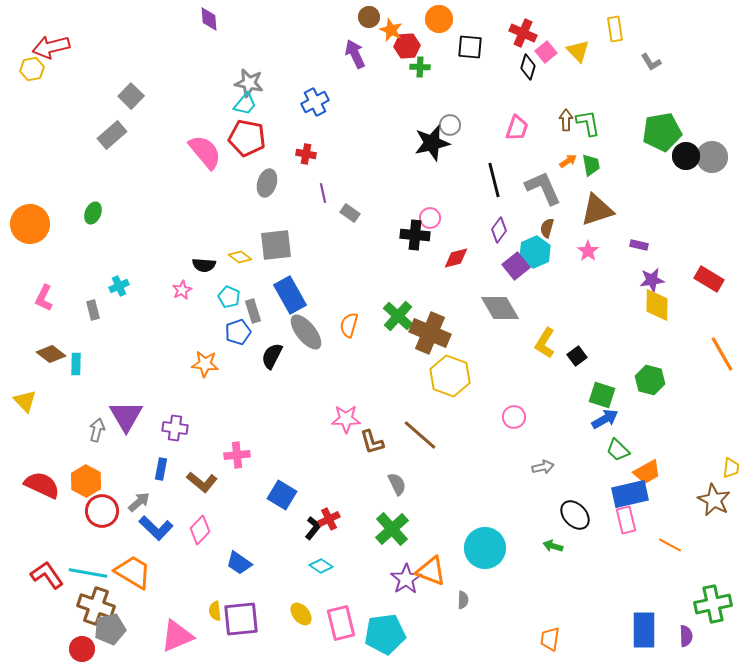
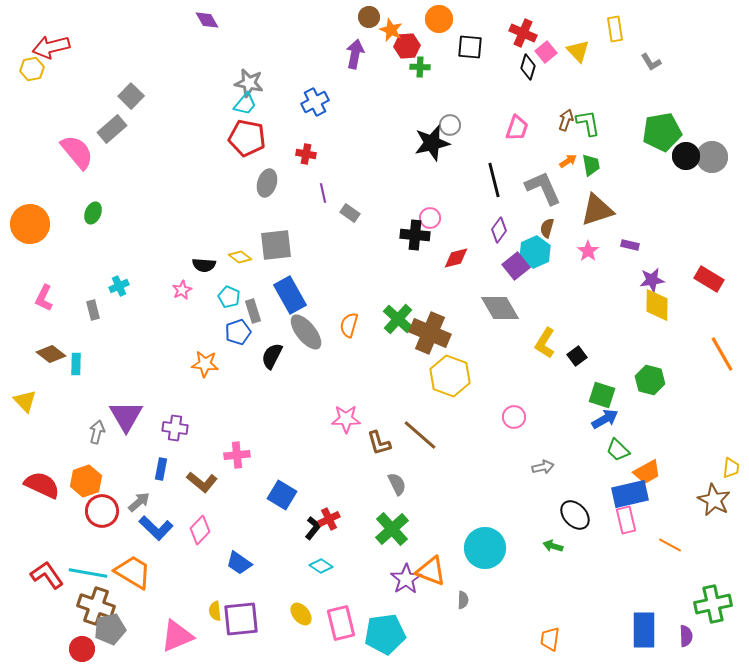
purple diamond at (209, 19): moved 2 px left, 1 px down; rotated 25 degrees counterclockwise
purple arrow at (355, 54): rotated 36 degrees clockwise
brown arrow at (566, 120): rotated 20 degrees clockwise
gray rectangle at (112, 135): moved 6 px up
pink semicircle at (205, 152): moved 128 px left
purple rectangle at (639, 245): moved 9 px left
green cross at (398, 316): moved 3 px down
gray arrow at (97, 430): moved 2 px down
brown L-shape at (372, 442): moved 7 px right, 1 px down
orange hexagon at (86, 481): rotated 12 degrees clockwise
